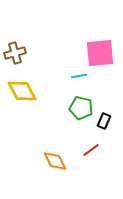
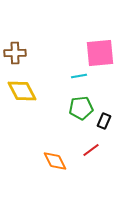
brown cross: rotated 15 degrees clockwise
green pentagon: rotated 20 degrees counterclockwise
